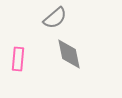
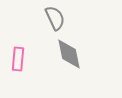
gray semicircle: rotated 75 degrees counterclockwise
